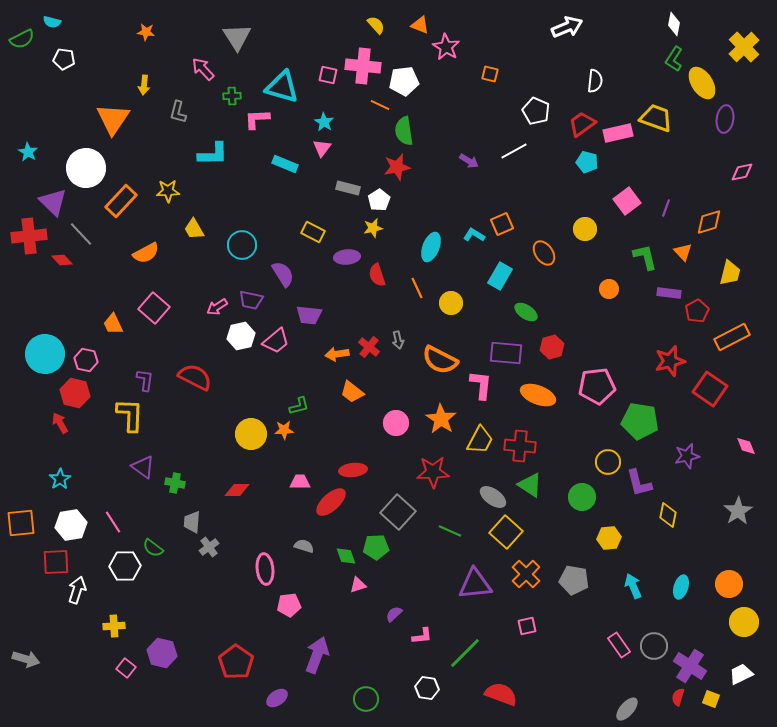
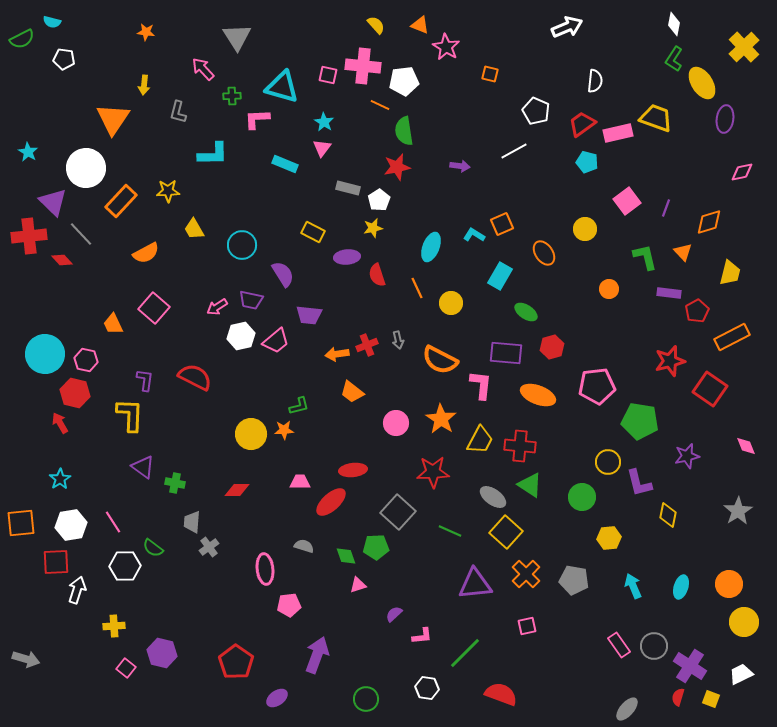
purple arrow at (469, 161): moved 9 px left, 5 px down; rotated 24 degrees counterclockwise
red cross at (369, 347): moved 2 px left, 2 px up; rotated 30 degrees clockwise
